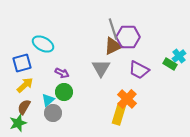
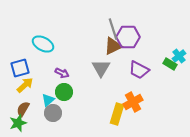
blue square: moved 2 px left, 5 px down
orange cross: moved 6 px right, 3 px down; rotated 18 degrees clockwise
brown semicircle: moved 1 px left, 2 px down
yellow rectangle: moved 2 px left
